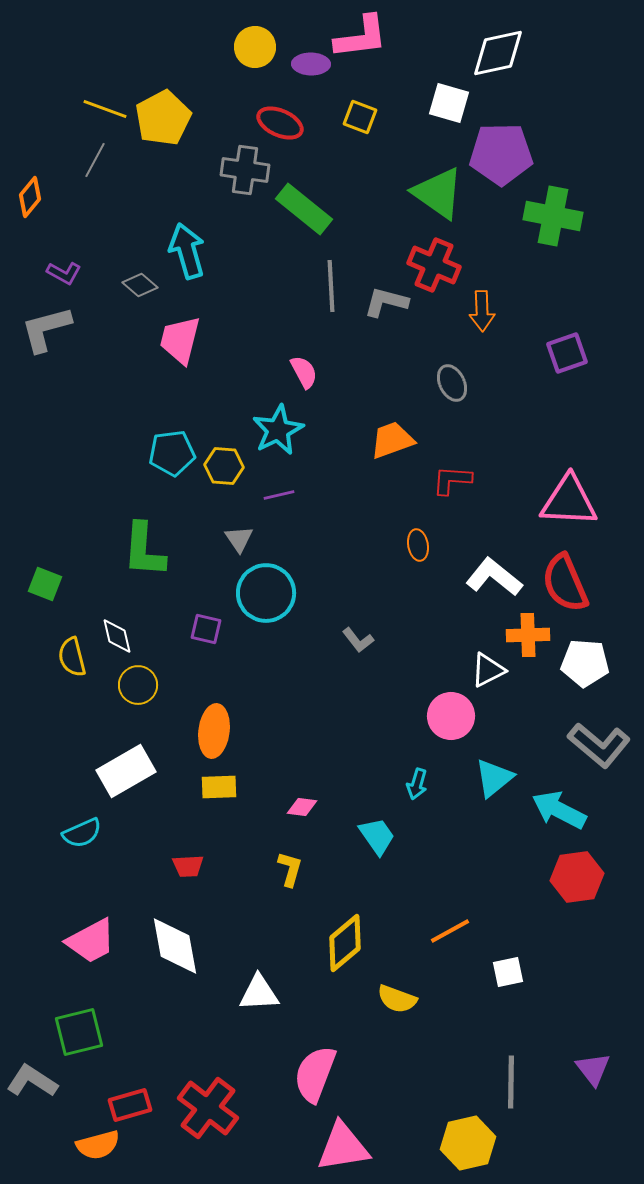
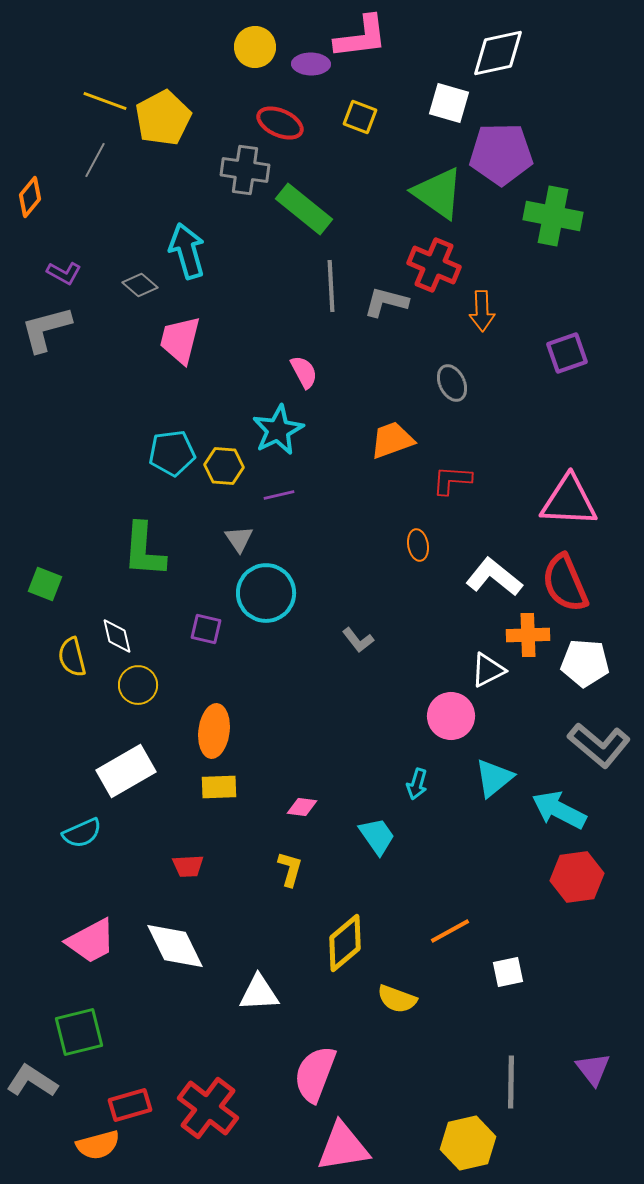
yellow line at (105, 109): moved 8 px up
white diamond at (175, 946): rotated 16 degrees counterclockwise
